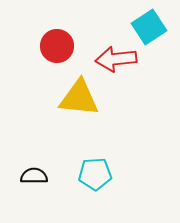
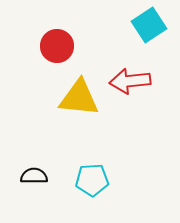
cyan square: moved 2 px up
red arrow: moved 14 px right, 22 px down
cyan pentagon: moved 3 px left, 6 px down
